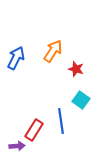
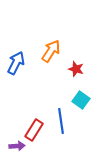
orange arrow: moved 2 px left
blue arrow: moved 5 px down
